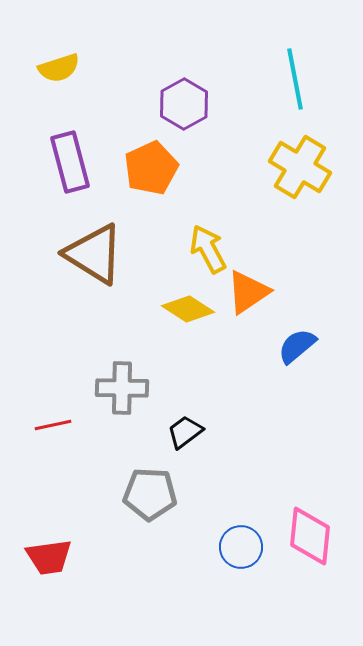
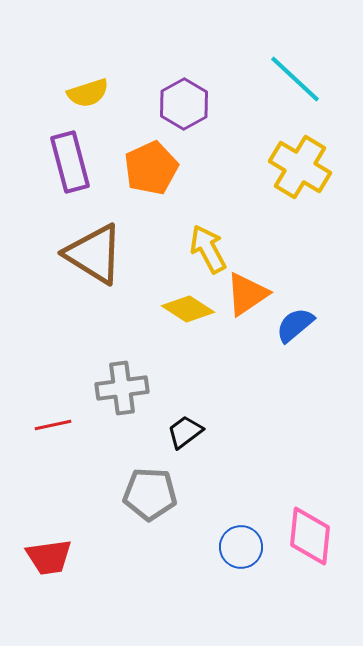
yellow semicircle: moved 29 px right, 25 px down
cyan line: rotated 36 degrees counterclockwise
orange triangle: moved 1 px left, 2 px down
blue semicircle: moved 2 px left, 21 px up
gray cross: rotated 9 degrees counterclockwise
